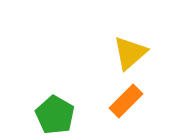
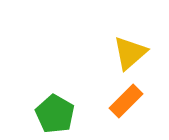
green pentagon: moved 1 px up
